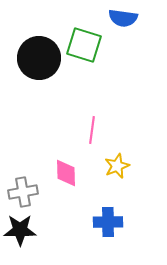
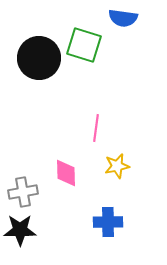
pink line: moved 4 px right, 2 px up
yellow star: rotated 10 degrees clockwise
